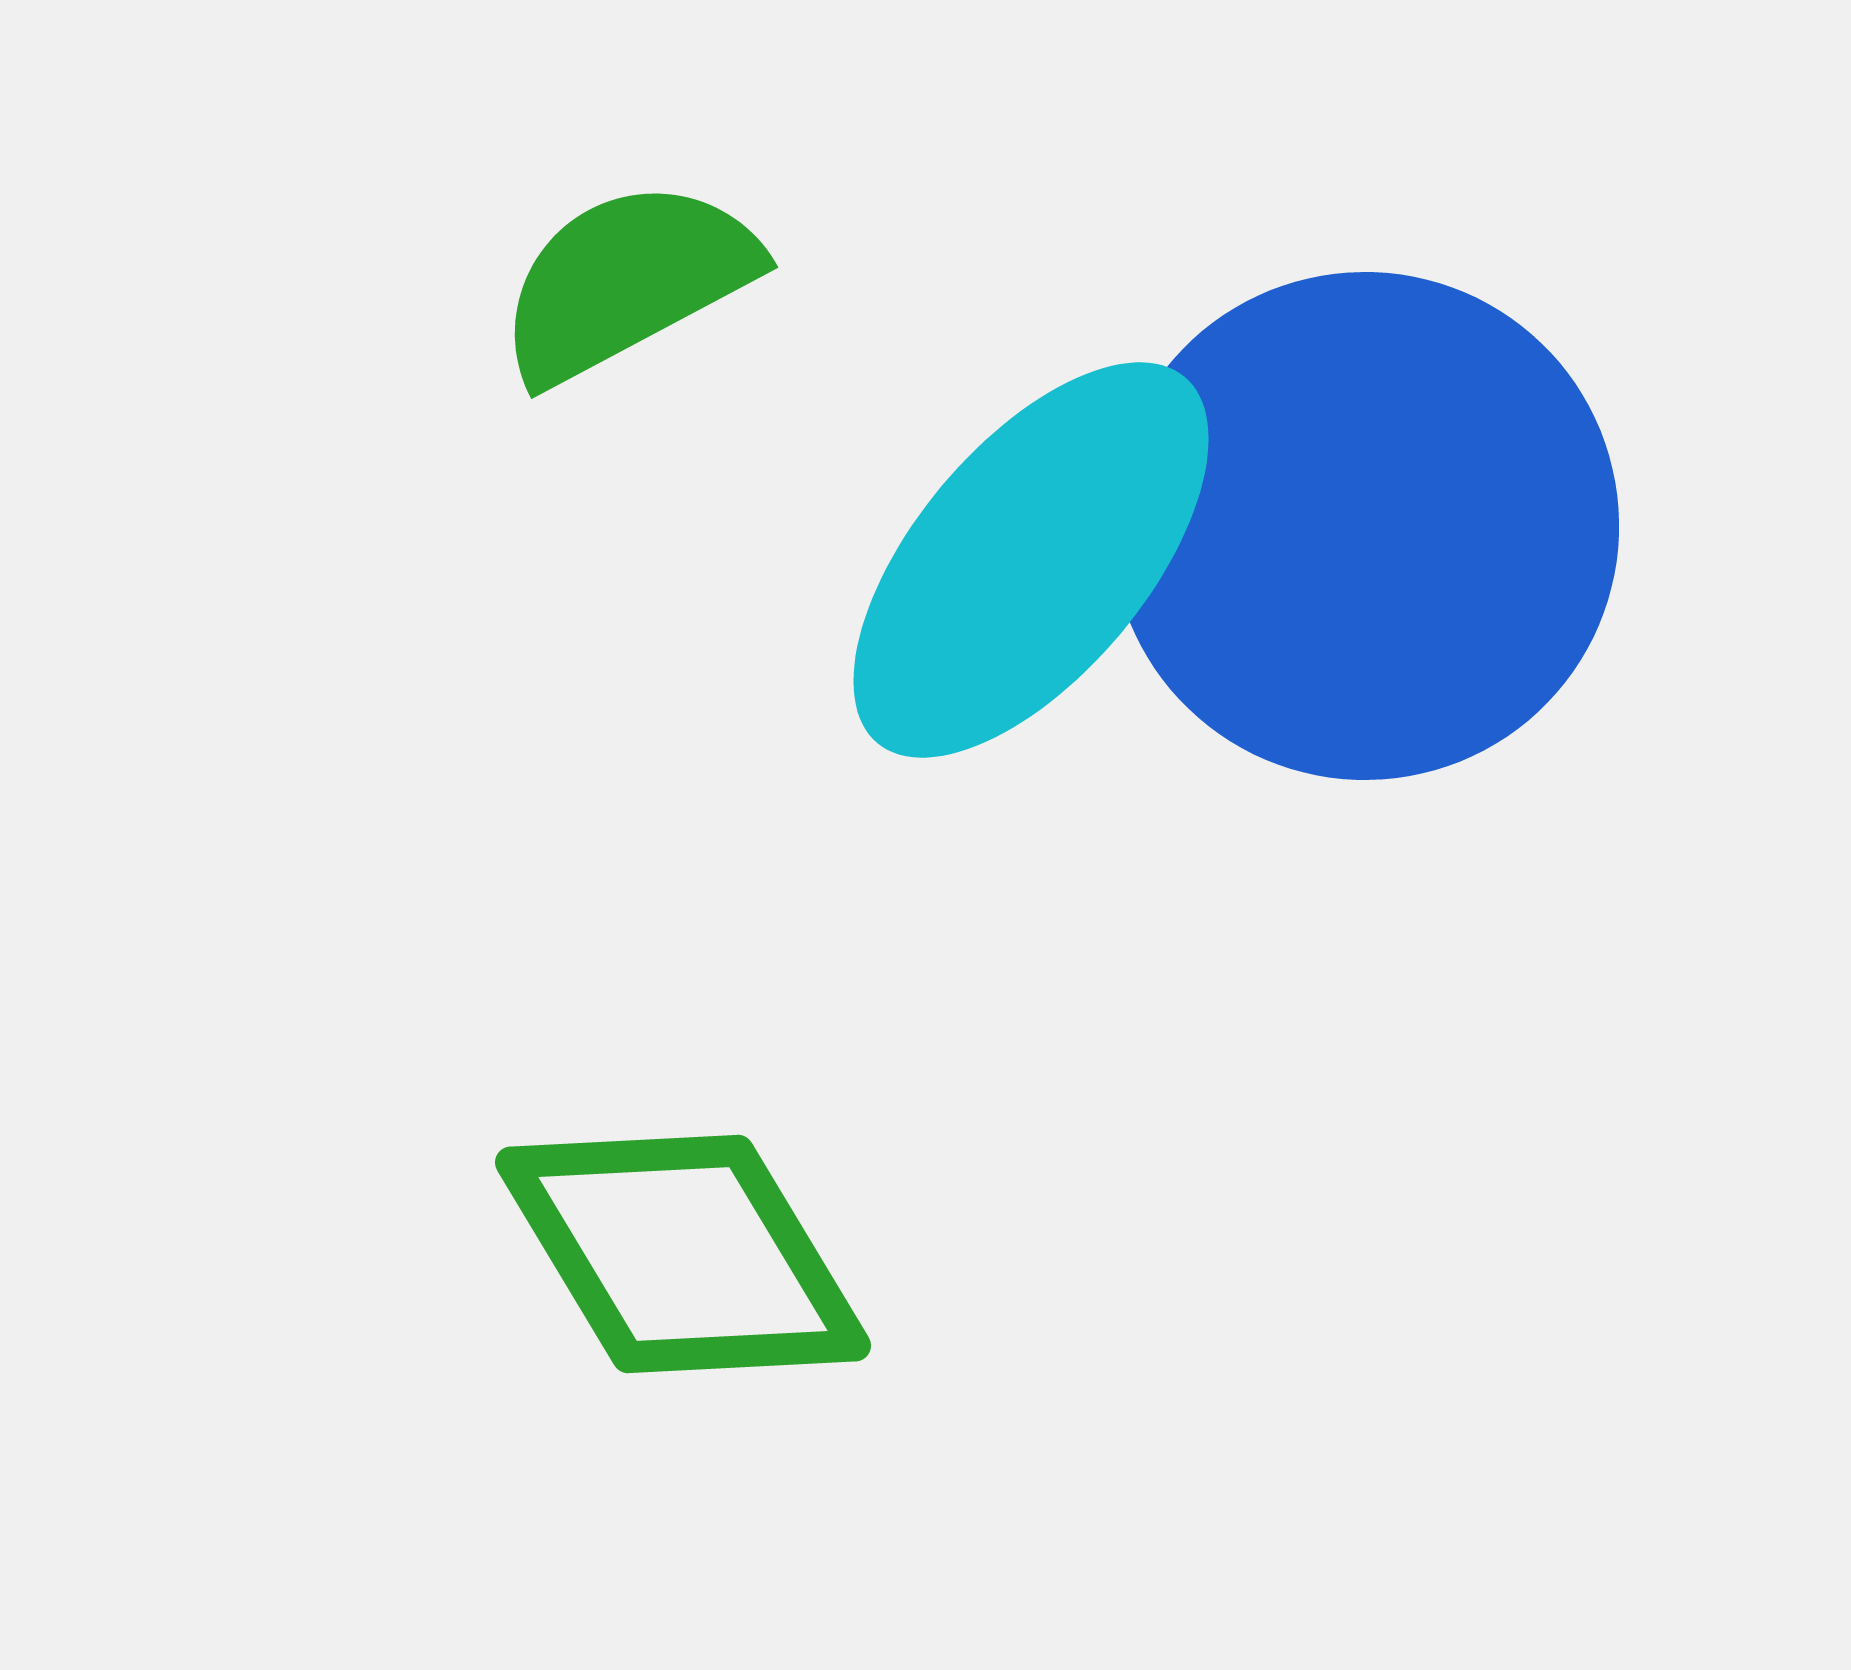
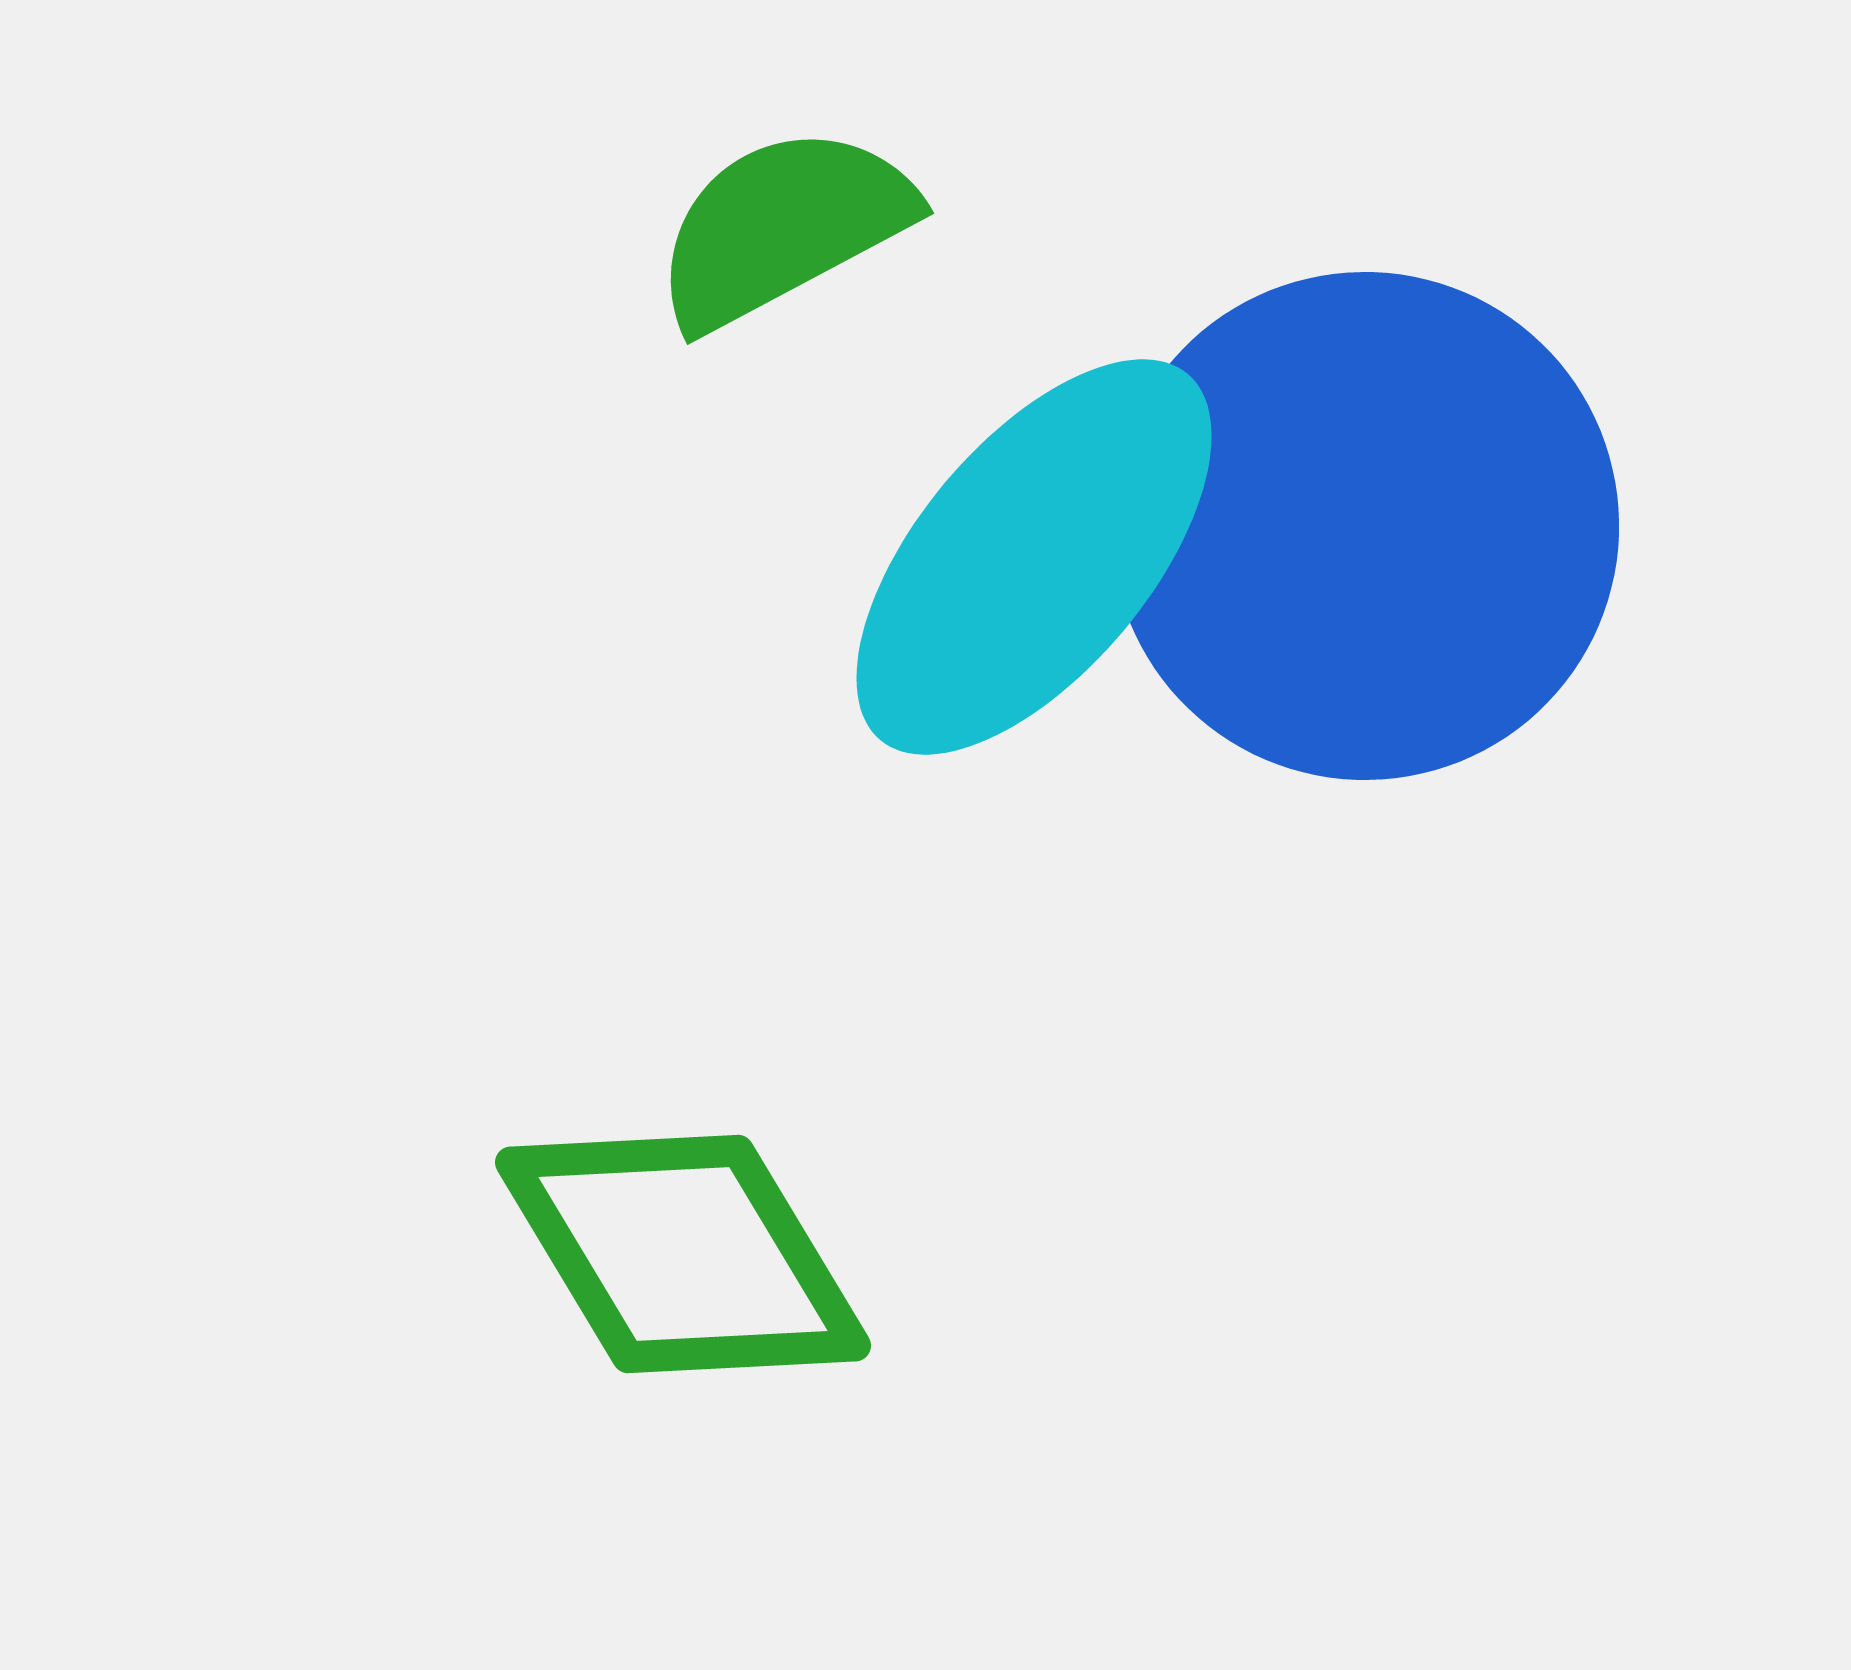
green semicircle: moved 156 px right, 54 px up
cyan ellipse: moved 3 px right, 3 px up
